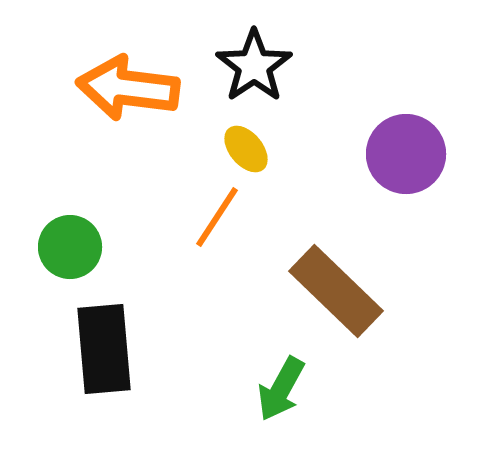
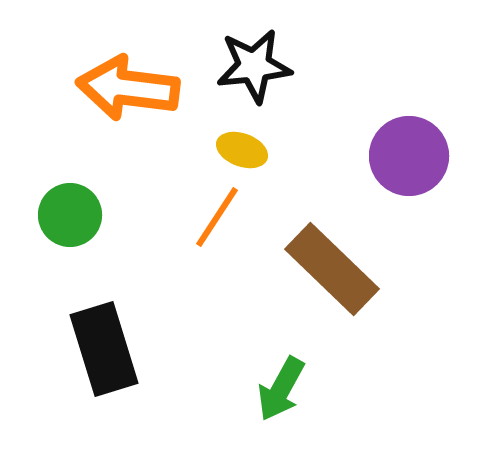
black star: rotated 28 degrees clockwise
yellow ellipse: moved 4 px left, 1 px down; rotated 30 degrees counterclockwise
purple circle: moved 3 px right, 2 px down
green circle: moved 32 px up
brown rectangle: moved 4 px left, 22 px up
black rectangle: rotated 12 degrees counterclockwise
